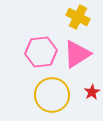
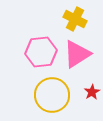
yellow cross: moved 3 px left, 2 px down
